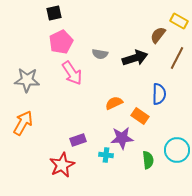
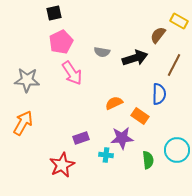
gray semicircle: moved 2 px right, 2 px up
brown line: moved 3 px left, 7 px down
purple rectangle: moved 3 px right, 2 px up
